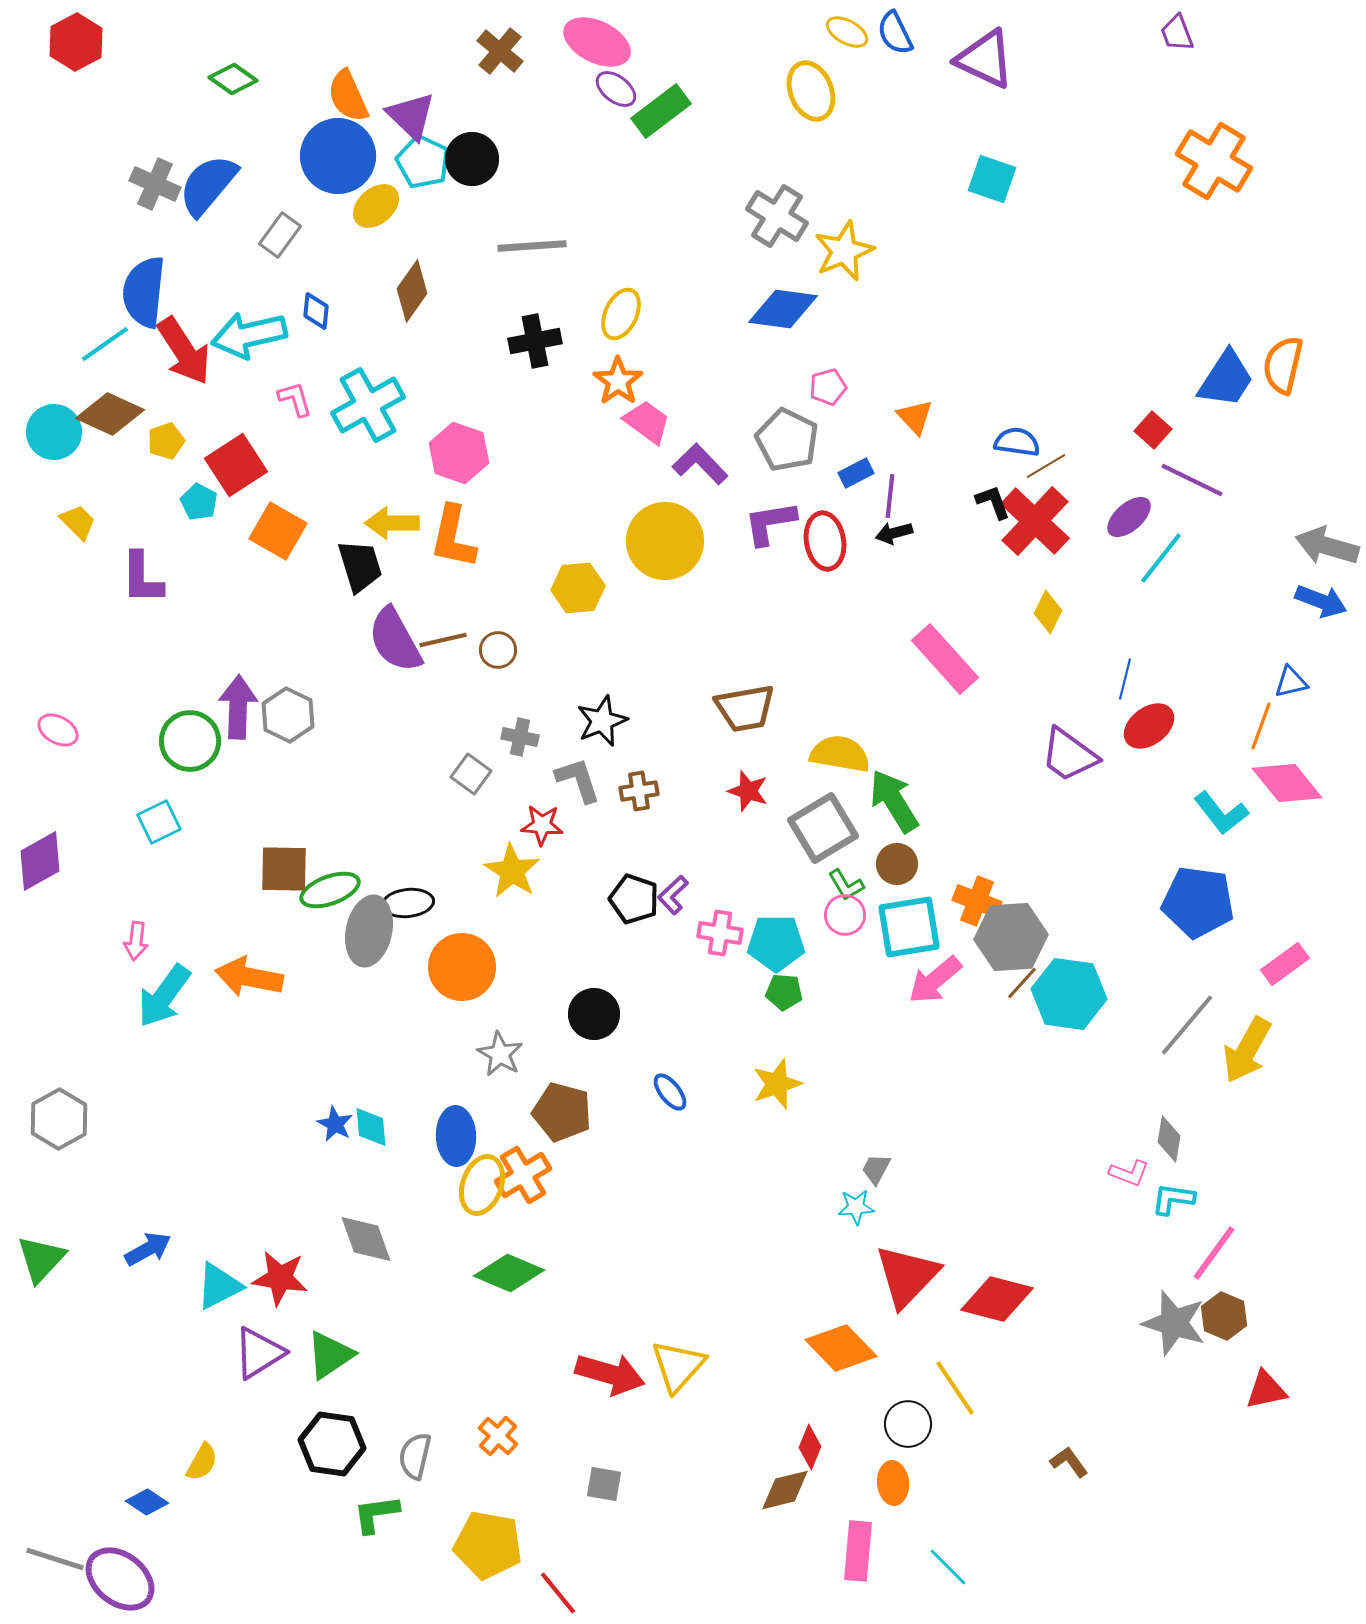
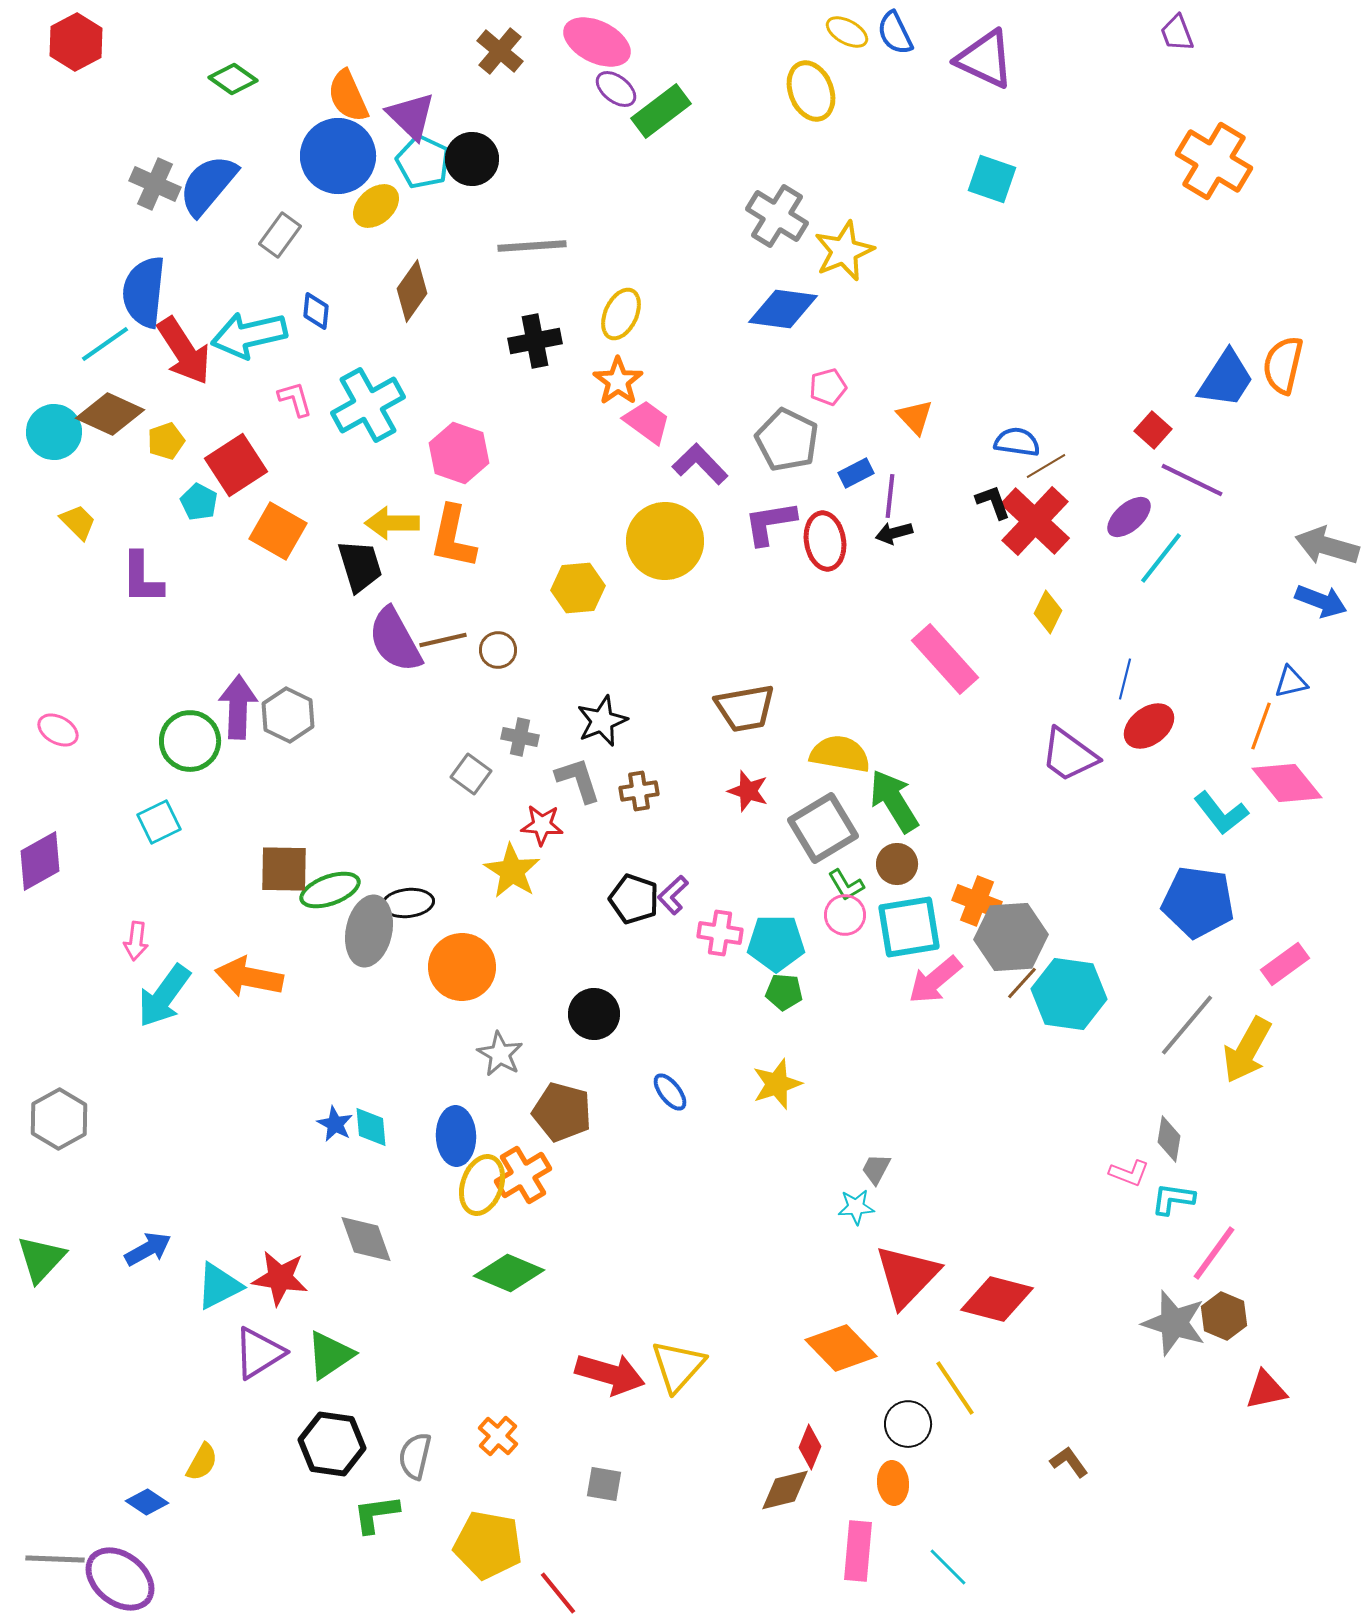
gray line at (55, 1559): rotated 16 degrees counterclockwise
